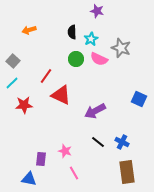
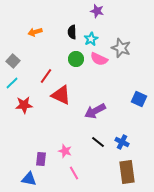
orange arrow: moved 6 px right, 2 px down
